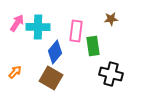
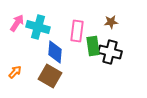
brown star: moved 3 px down
cyan cross: rotated 15 degrees clockwise
pink rectangle: moved 1 px right
blue diamond: rotated 35 degrees counterclockwise
black cross: moved 1 px left, 22 px up
brown square: moved 1 px left, 2 px up
